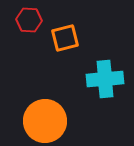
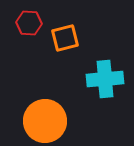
red hexagon: moved 3 px down
